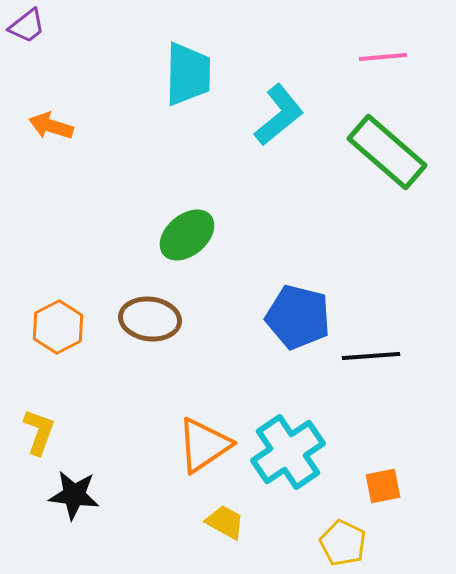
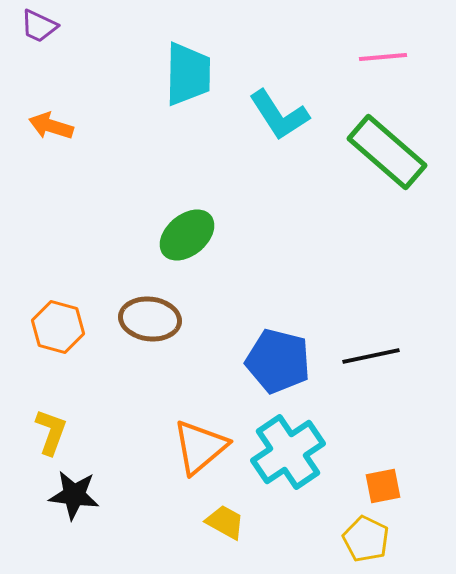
purple trapezoid: moved 12 px right; rotated 63 degrees clockwise
cyan L-shape: rotated 96 degrees clockwise
blue pentagon: moved 20 px left, 44 px down
orange hexagon: rotated 18 degrees counterclockwise
black line: rotated 8 degrees counterclockwise
yellow L-shape: moved 12 px right
orange triangle: moved 4 px left, 2 px down; rotated 6 degrees counterclockwise
yellow pentagon: moved 23 px right, 4 px up
